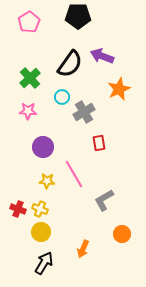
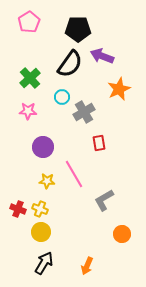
black pentagon: moved 13 px down
orange arrow: moved 4 px right, 17 px down
